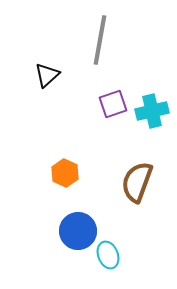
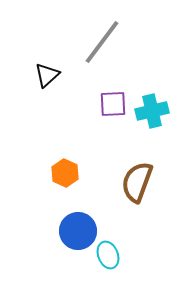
gray line: moved 2 px right, 2 px down; rotated 27 degrees clockwise
purple square: rotated 16 degrees clockwise
